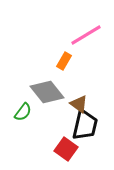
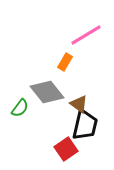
orange rectangle: moved 1 px right, 1 px down
green semicircle: moved 3 px left, 4 px up
red square: rotated 20 degrees clockwise
